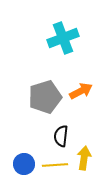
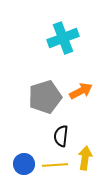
yellow arrow: moved 1 px right
